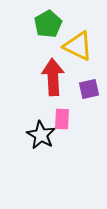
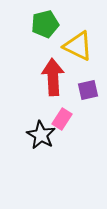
green pentagon: moved 3 px left; rotated 16 degrees clockwise
purple square: moved 1 px left, 1 px down
pink rectangle: rotated 30 degrees clockwise
